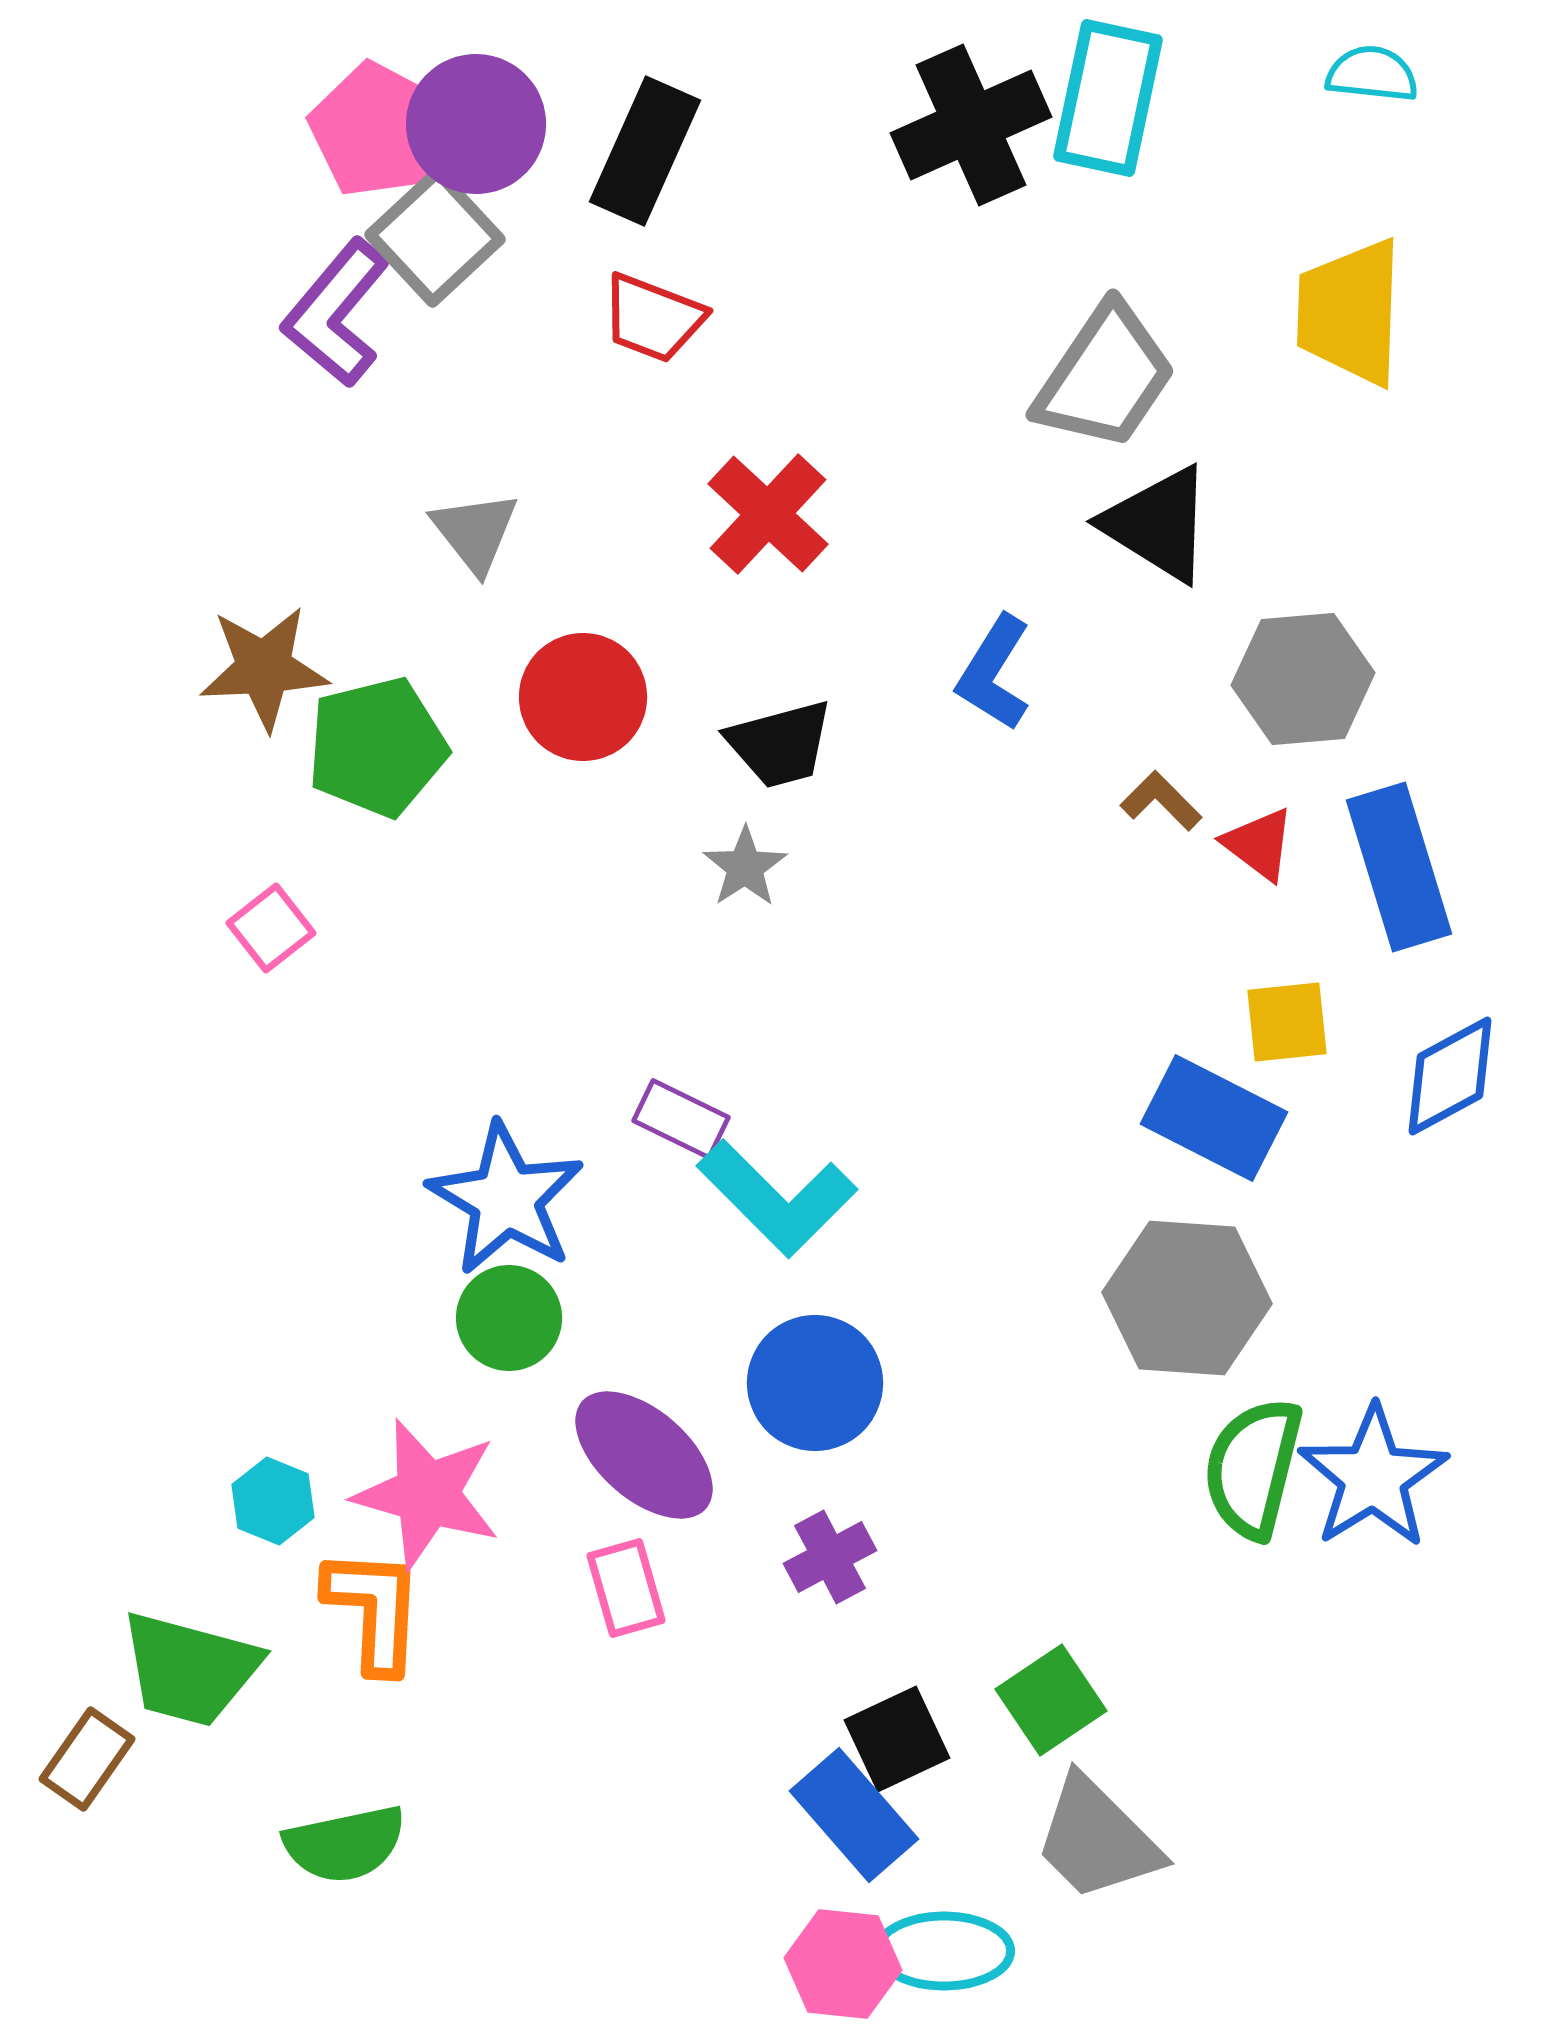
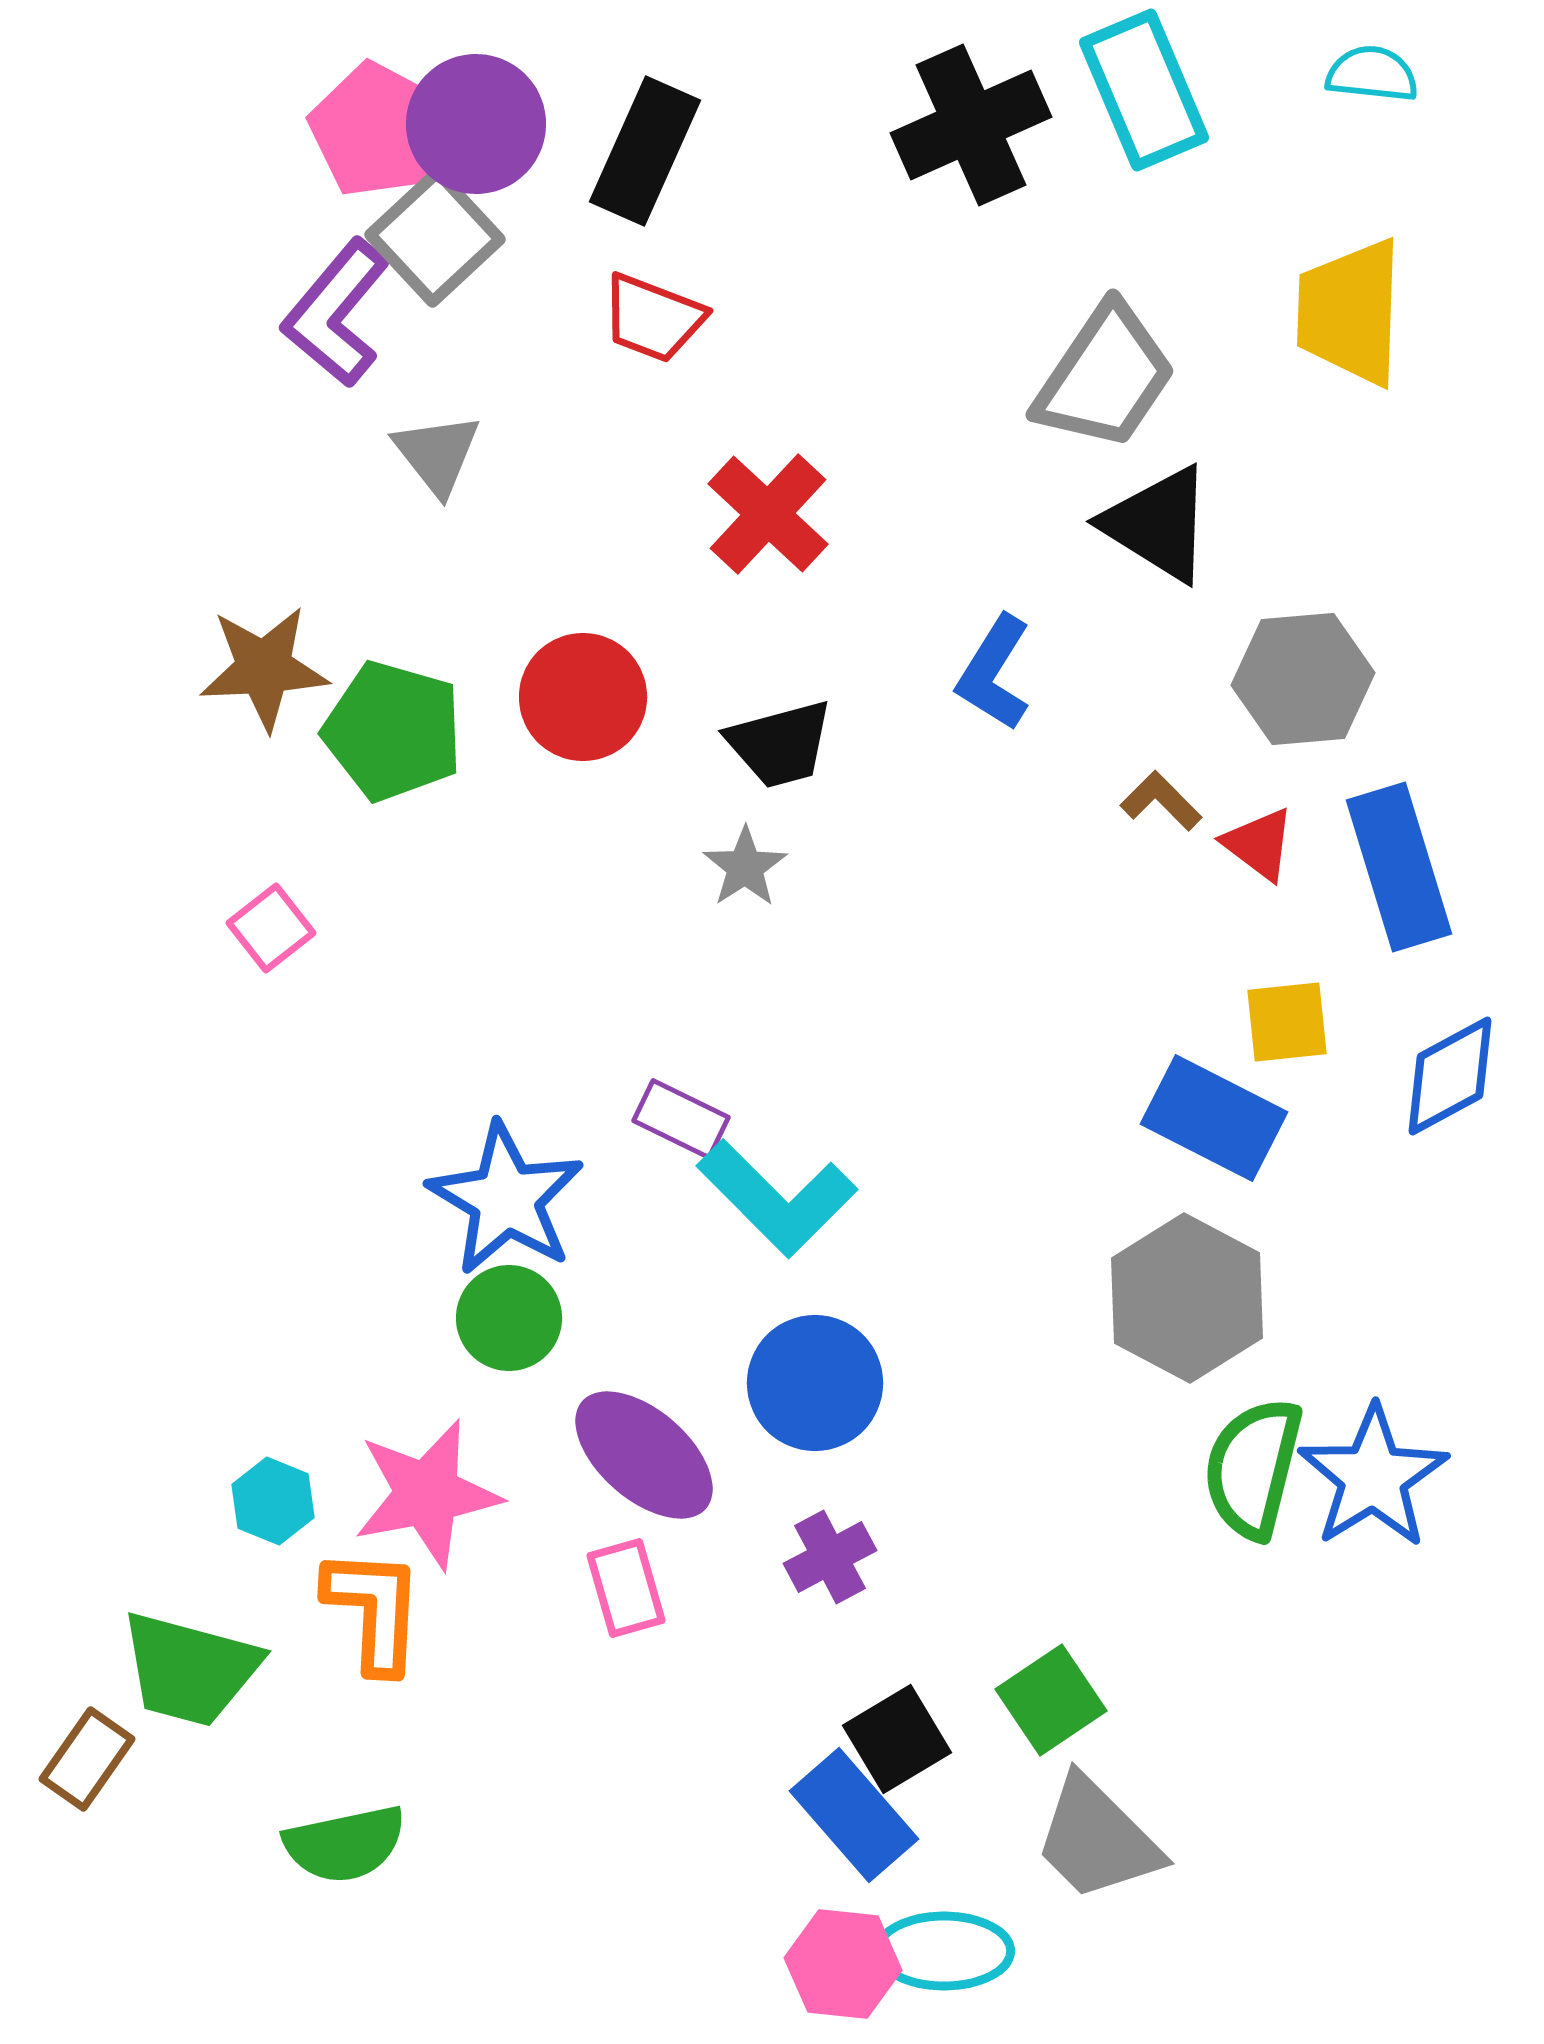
cyan rectangle at (1108, 98): moved 36 px right, 8 px up; rotated 35 degrees counterclockwise
gray triangle at (475, 532): moved 38 px left, 78 px up
green pentagon at (377, 747): moved 16 px right, 16 px up; rotated 30 degrees clockwise
gray hexagon at (1187, 1298): rotated 24 degrees clockwise
pink star at (427, 1494): rotated 27 degrees counterclockwise
black square at (897, 1739): rotated 6 degrees counterclockwise
